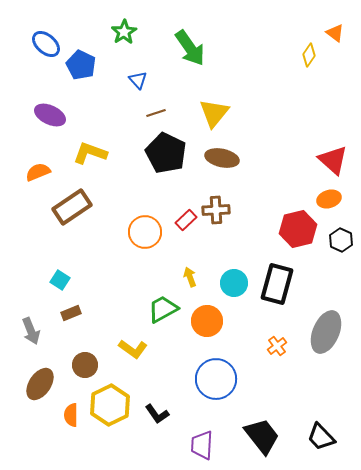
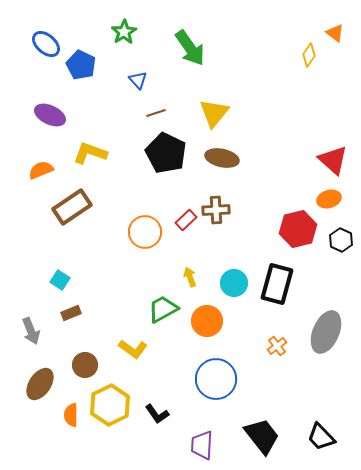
orange semicircle at (38, 172): moved 3 px right, 2 px up
